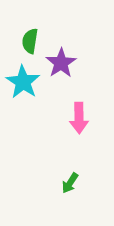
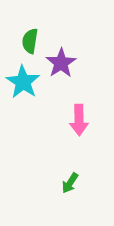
pink arrow: moved 2 px down
